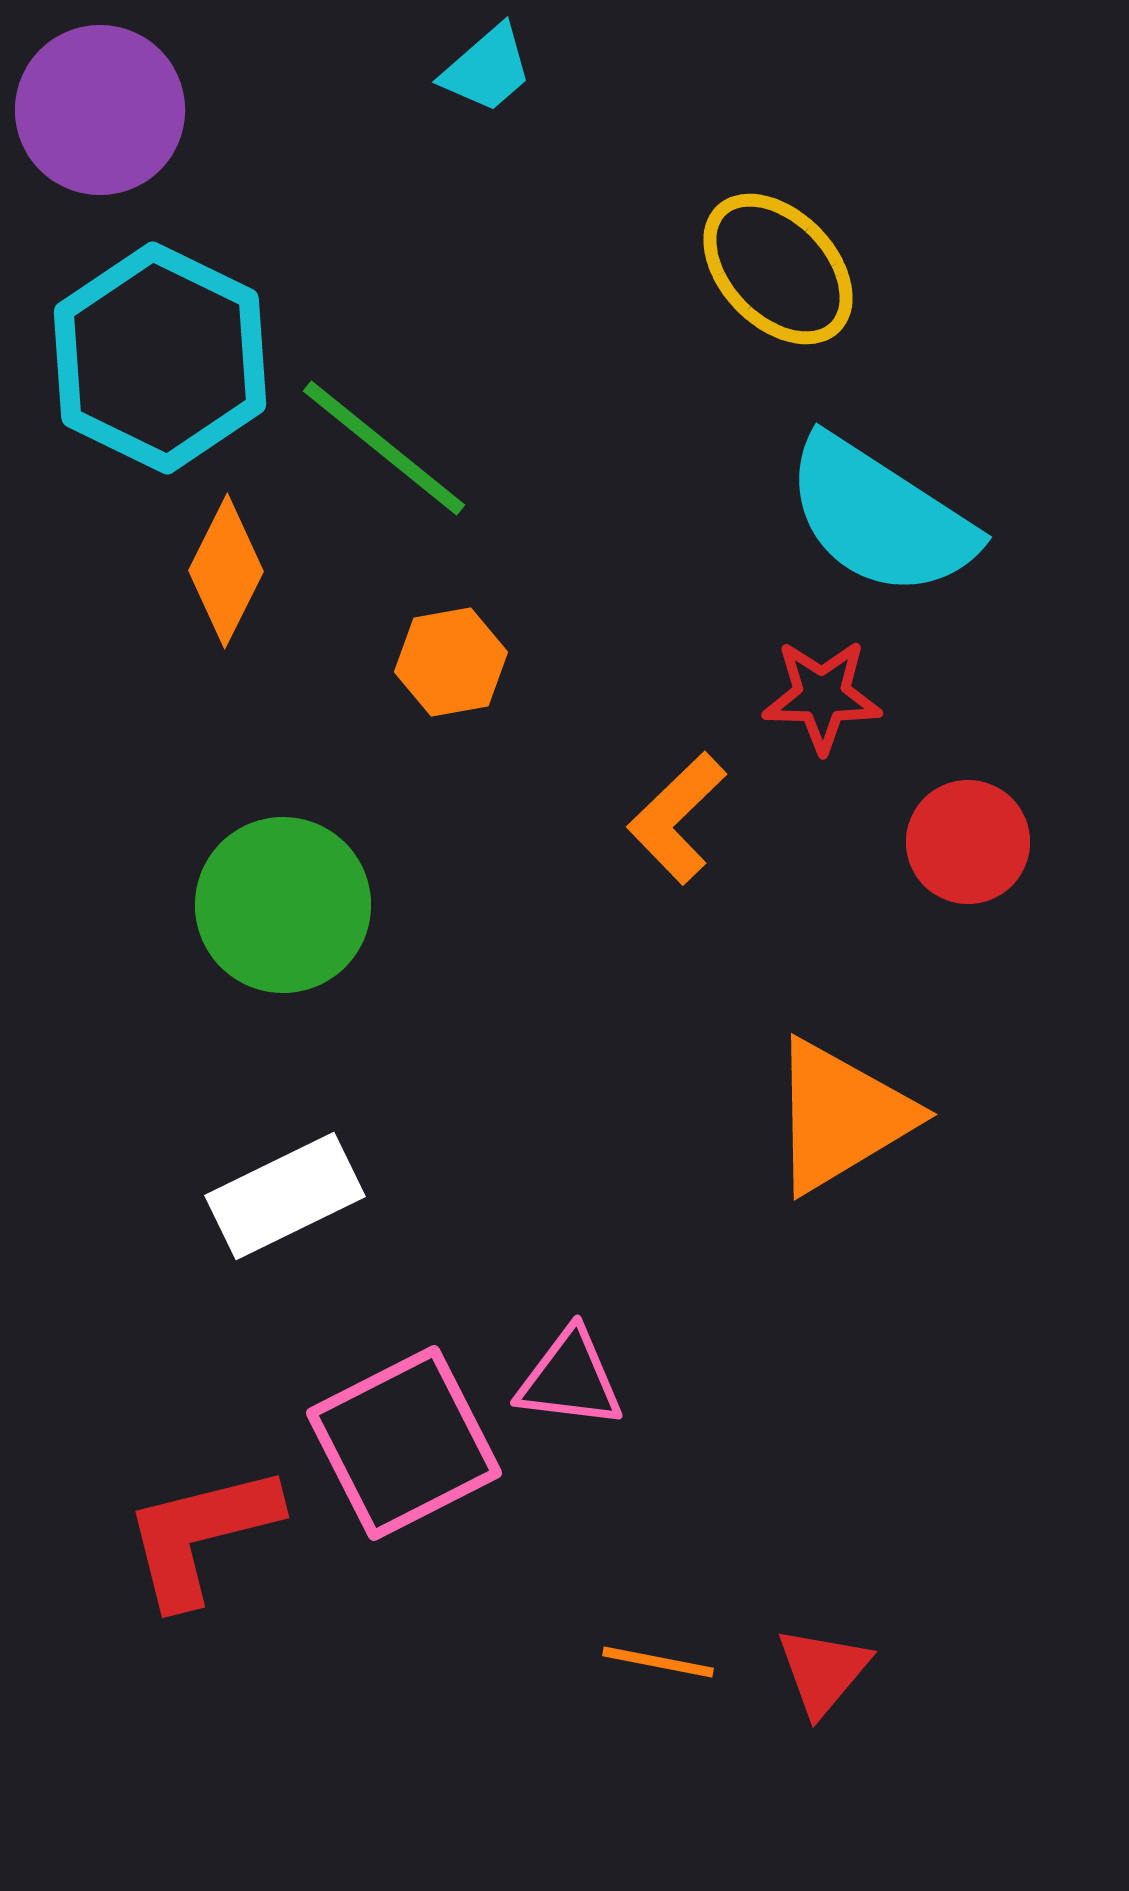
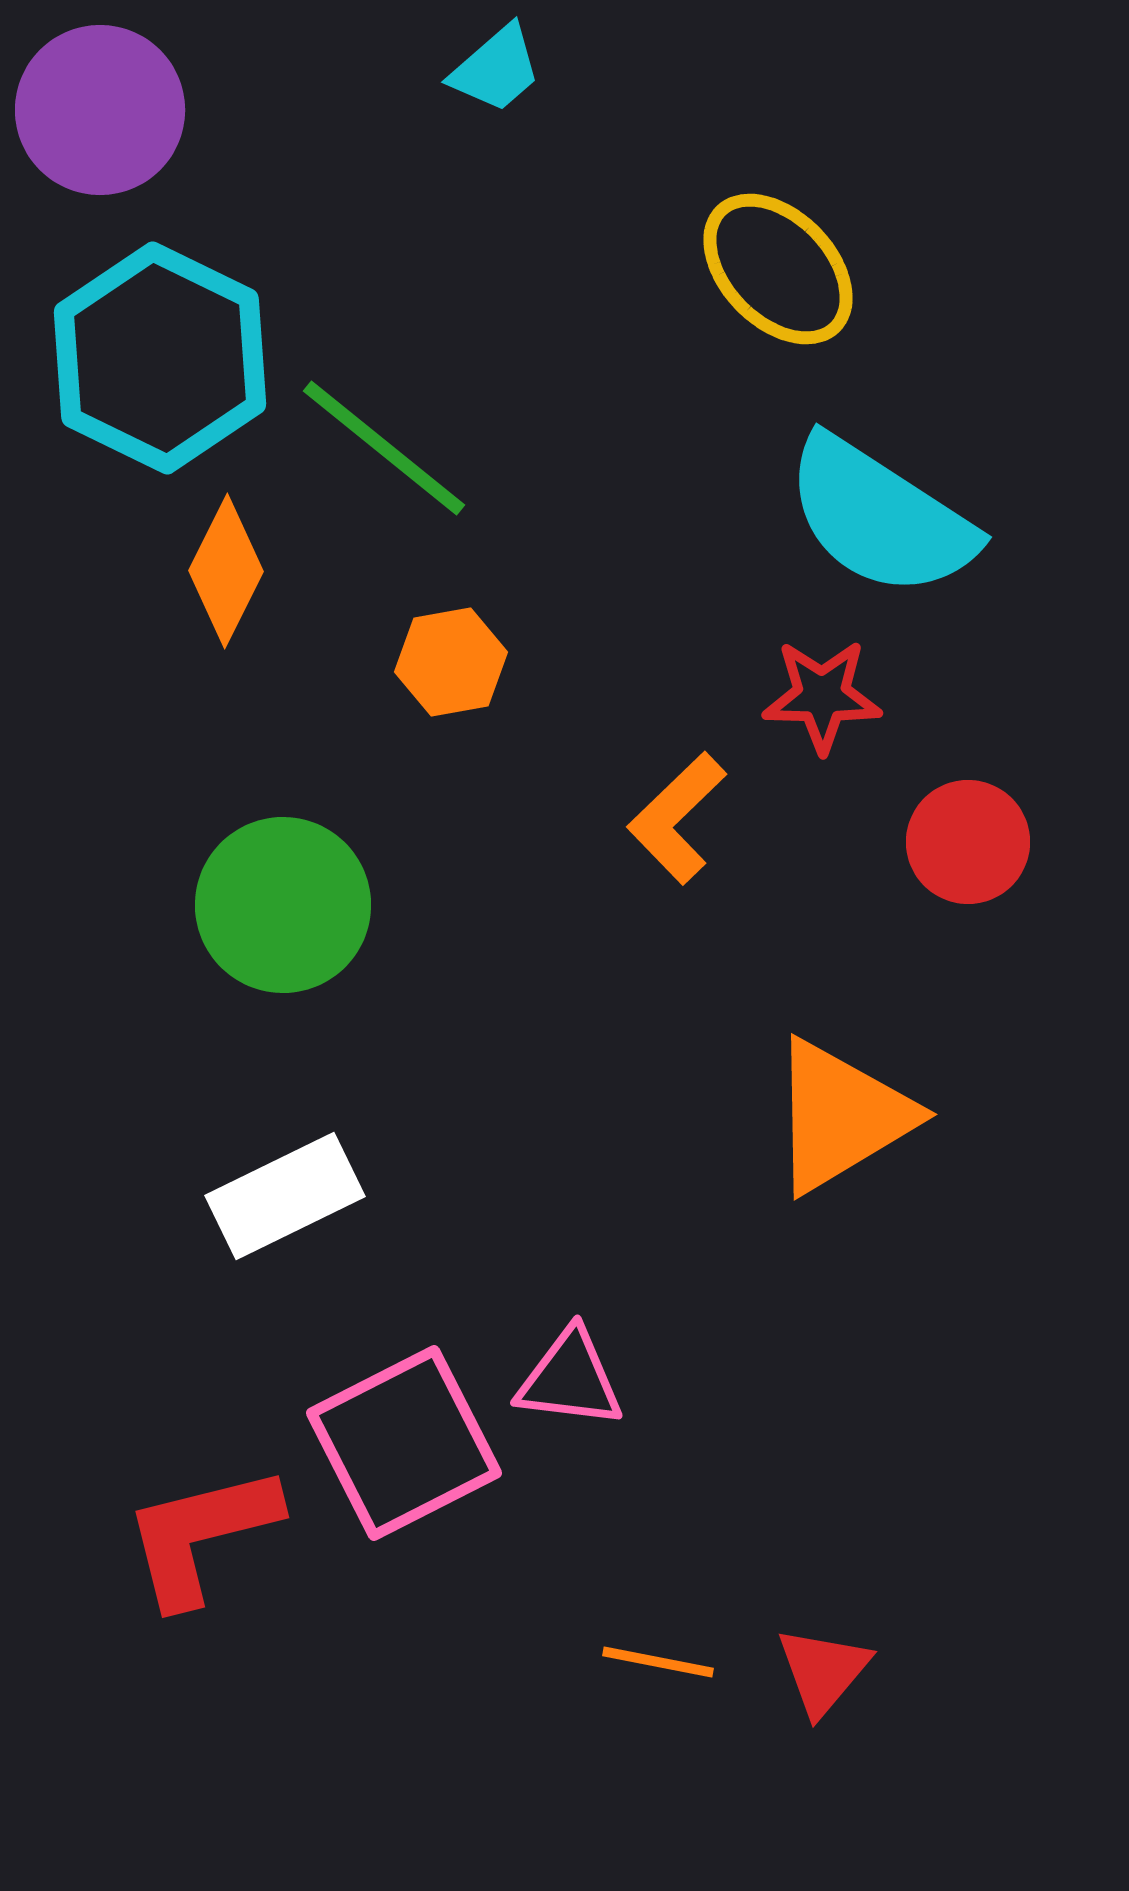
cyan trapezoid: moved 9 px right
